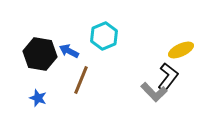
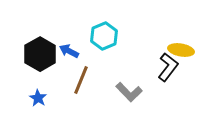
yellow ellipse: rotated 35 degrees clockwise
black hexagon: rotated 20 degrees clockwise
black L-shape: moved 10 px up
gray L-shape: moved 25 px left
blue star: rotated 12 degrees clockwise
